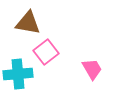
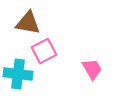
pink square: moved 2 px left, 1 px up; rotated 10 degrees clockwise
cyan cross: rotated 12 degrees clockwise
